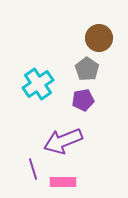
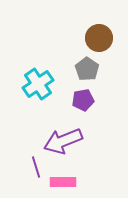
purple line: moved 3 px right, 2 px up
